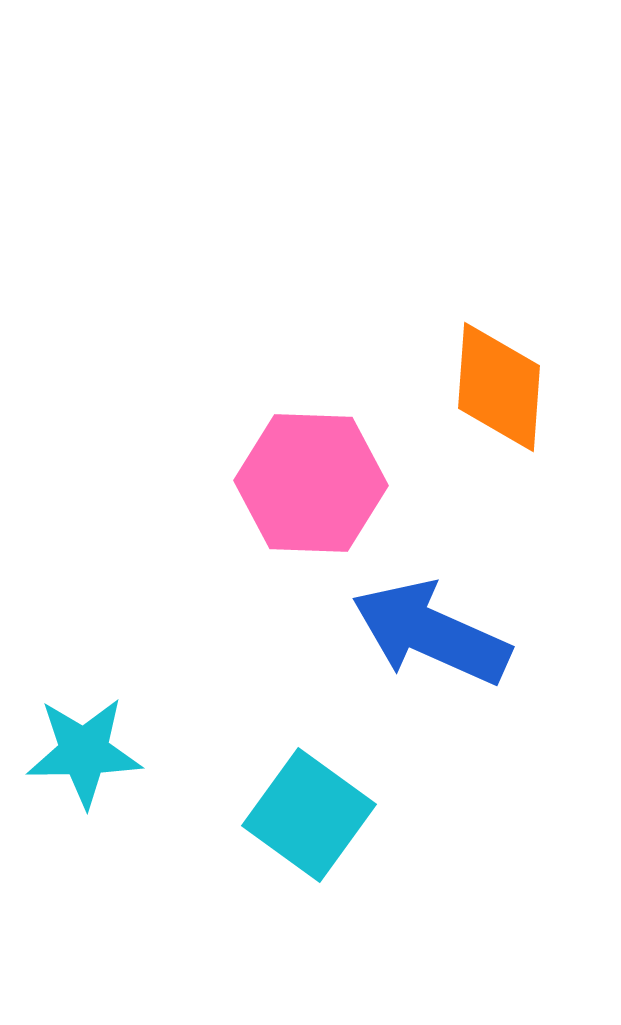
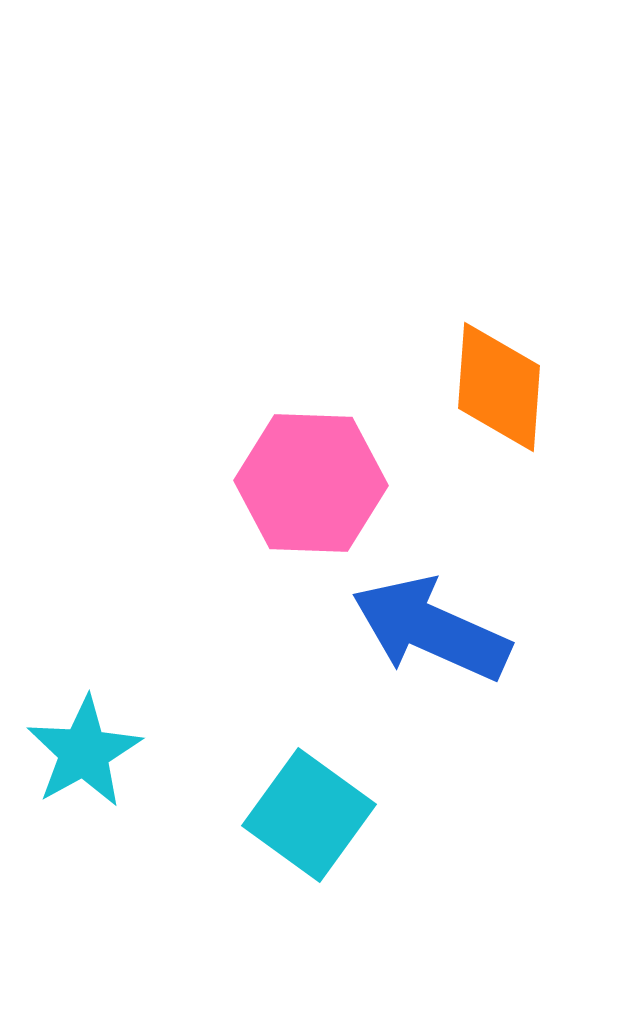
blue arrow: moved 4 px up
cyan star: rotated 28 degrees counterclockwise
